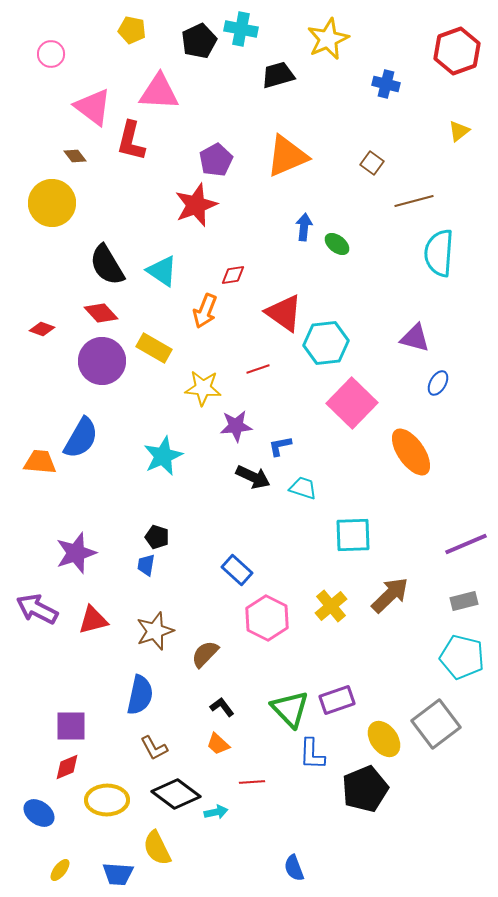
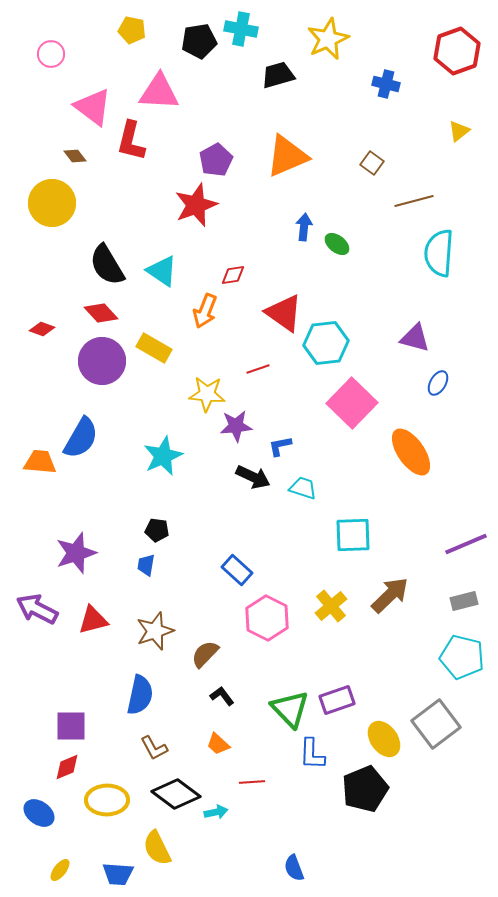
black pentagon at (199, 41): rotated 16 degrees clockwise
yellow star at (203, 388): moved 4 px right, 6 px down
black pentagon at (157, 537): moved 7 px up; rotated 10 degrees counterclockwise
black L-shape at (222, 707): moved 11 px up
